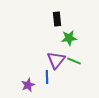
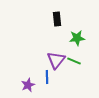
green star: moved 8 px right
